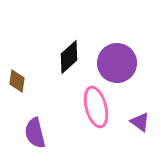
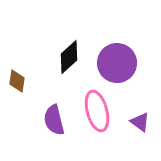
pink ellipse: moved 1 px right, 4 px down
purple semicircle: moved 19 px right, 13 px up
